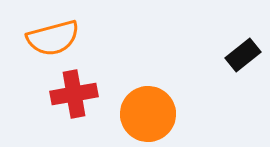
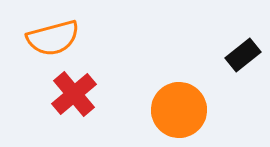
red cross: rotated 30 degrees counterclockwise
orange circle: moved 31 px right, 4 px up
